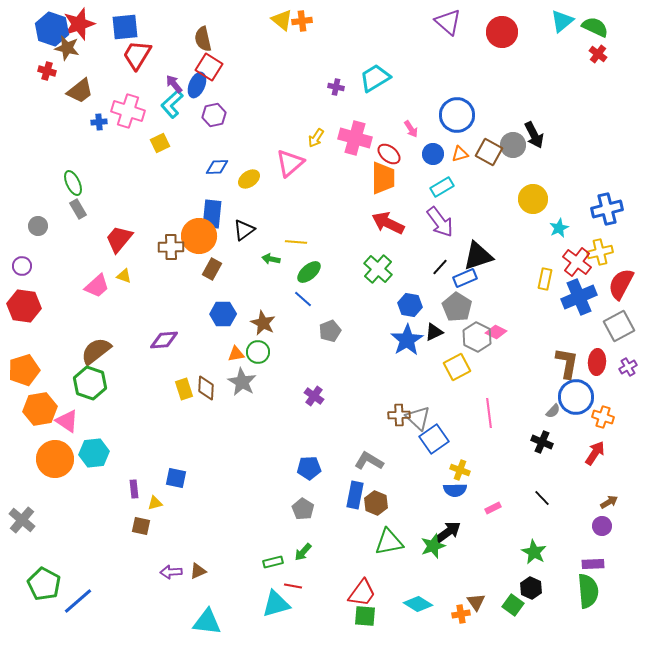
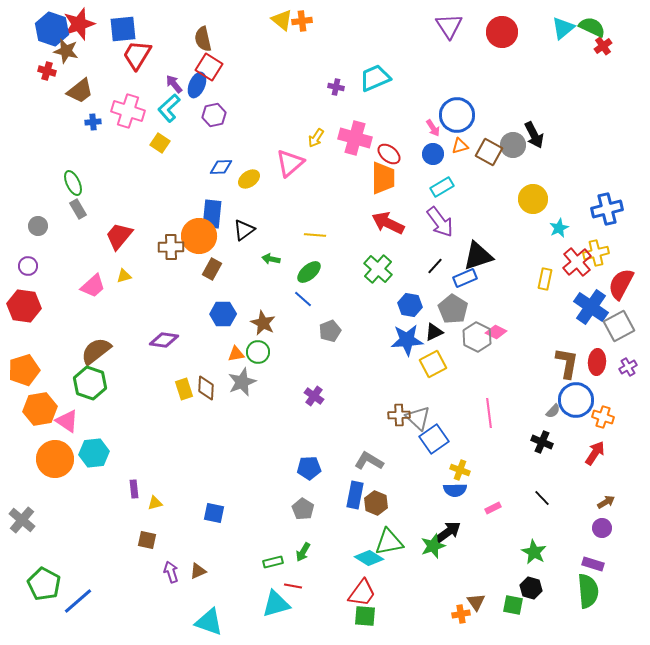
cyan triangle at (562, 21): moved 1 px right, 7 px down
purple triangle at (448, 22): moved 1 px right, 4 px down; rotated 16 degrees clockwise
blue square at (125, 27): moved 2 px left, 2 px down
green semicircle at (595, 27): moved 3 px left
brown star at (67, 48): moved 1 px left, 3 px down
red cross at (598, 54): moved 5 px right, 8 px up; rotated 18 degrees clockwise
cyan trapezoid at (375, 78): rotated 8 degrees clockwise
cyan L-shape at (172, 104): moved 3 px left, 4 px down
blue cross at (99, 122): moved 6 px left
pink arrow at (411, 129): moved 22 px right, 1 px up
yellow square at (160, 143): rotated 30 degrees counterclockwise
orange triangle at (460, 154): moved 8 px up
blue diamond at (217, 167): moved 4 px right
red trapezoid at (119, 239): moved 3 px up
yellow line at (296, 242): moved 19 px right, 7 px up
yellow cross at (600, 252): moved 4 px left, 1 px down
red cross at (577, 262): rotated 12 degrees clockwise
purple circle at (22, 266): moved 6 px right
black line at (440, 267): moved 5 px left, 1 px up
yellow triangle at (124, 276): rotated 35 degrees counterclockwise
pink trapezoid at (97, 286): moved 4 px left
blue cross at (579, 297): moved 12 px right, 10 px down; rotated 32 degrees counterclockwise
gray pentagon at (457, 307): moved 4 px left, 2 px down
purple diamond at (164, 340): rotated 12 degrees clockwise
blue star at (407, 340): rotated 28 degrees clockwise
yellow square at (457, 367): moved 24 px left, 3 px up
gray star at (242, 382): rotated 20 degrees clockwise
blue circle at (576, 397): moved 3 px down
blue square at (176, 478): moved 38 px right, 35 px down
brown arrow at (609, 502): moved 3 px left
brown square at (141, 526): moved 6 px right, 14 px down
purple circle at (602, 526): moved 2 px down
green arrow at (303, 552): rotated 12 degrees counterclockwise
purple rectangle at (593, 564): rotated 20 degrees clockwise
purple arrow at (171, 572): rotated 75 degrees clockwise
black hexagon at (531, 588): rotated 10 degrees counterclockwise
cyan diamond at (418, 604): moved 49 px left, 46 px up
green square at (513, 605): rotated 25 degrees counterclockwise
cyan triangle at (207, 622): moved 2 px right; rotated 12 degrees clockwise
